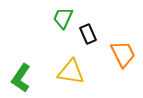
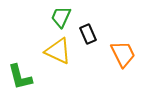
green trapezoid: moved 2 px left, 1 px up
yellow triangle: moved 13 px left, 21 px up; rotated 16 degrees clockwise
green L-shape: moved 1 px left, 1 px up; rotated 48 degrees counterclockwise
